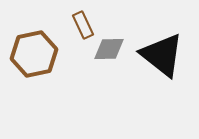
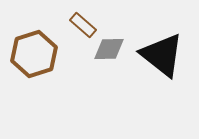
brown rectangle: rotated 24 degrees counterclockwise
brown hexagon: rotated 6 degrees counterclockwise
